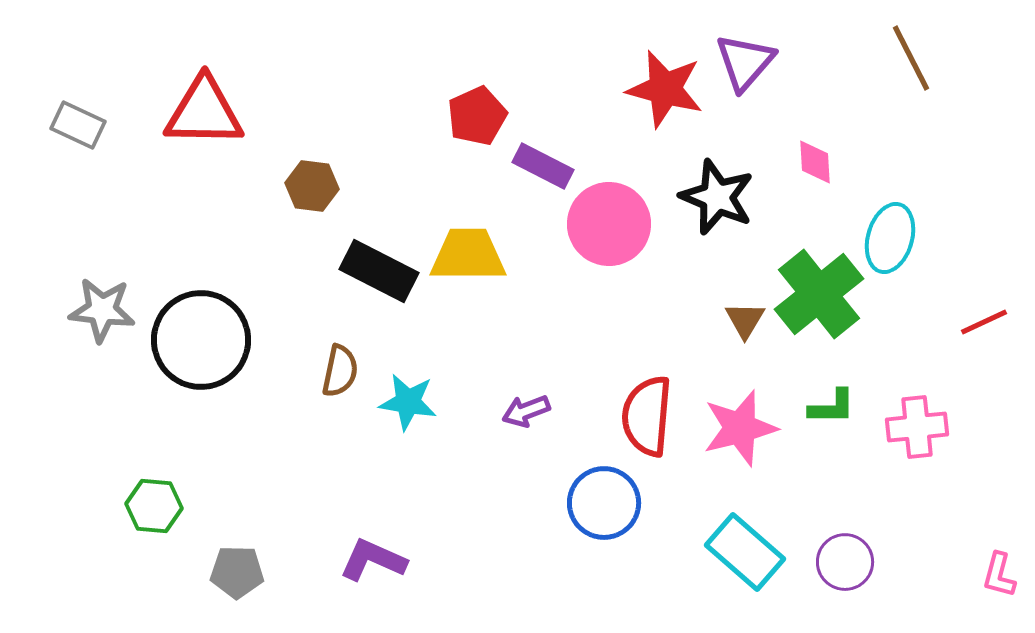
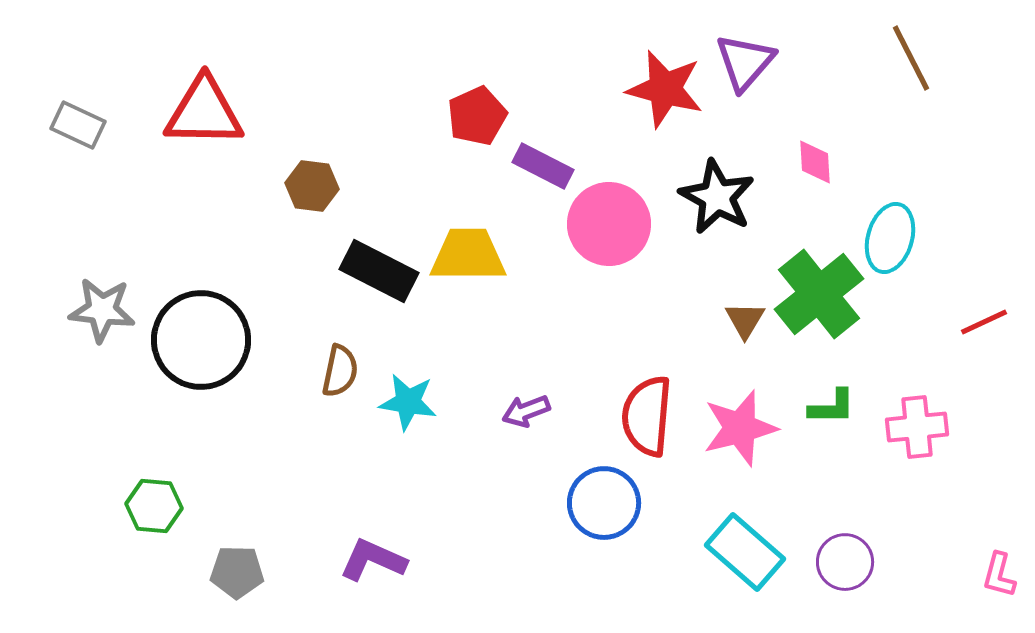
black star: rotated 6 degrees clockwise
